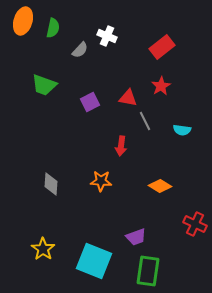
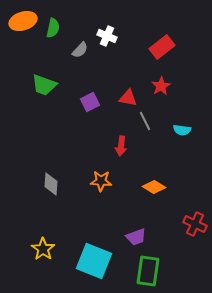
orange ellipse: rotated 56 degrees clockwise
orange diamond: moved 6 px left, 1 px down
